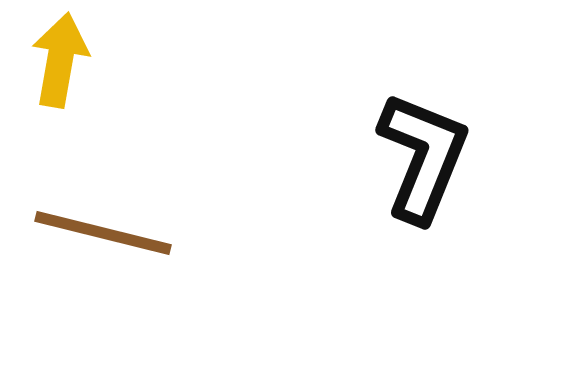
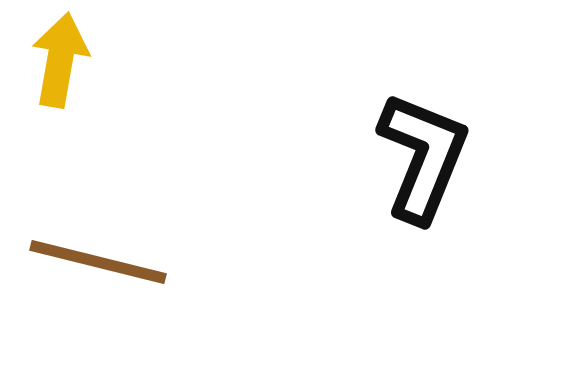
brown line: moved 5 px left, 29 px down
